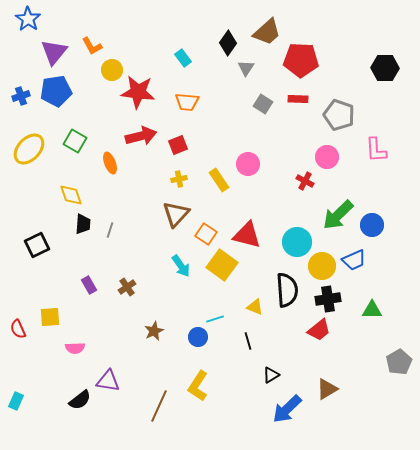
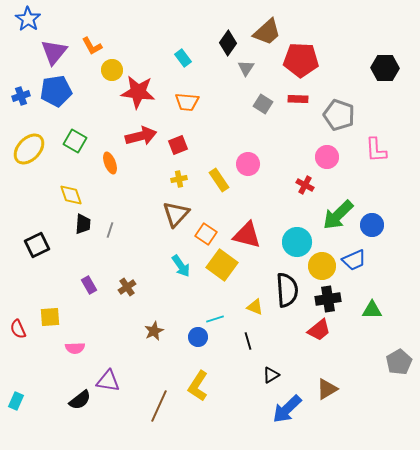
red cross at (305, 181): moved 4 px down
